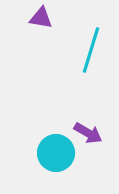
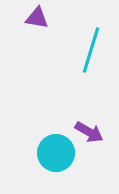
purple triangle: moved 4 px left
purple arrow: moved 1 px right, 1 px up
